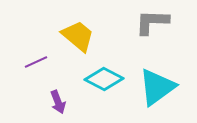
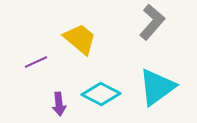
gray L-shape: rotated 129 degrees clockwise
yellow trapezoid: moved 2 px right, 3 px down
cyan diamond: moved 3 px left, 15 px down
purple arrow: moved 1 px right, 2 px down; rotated 15 degrees clockwise
